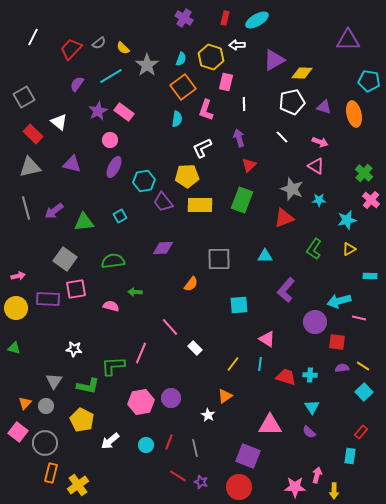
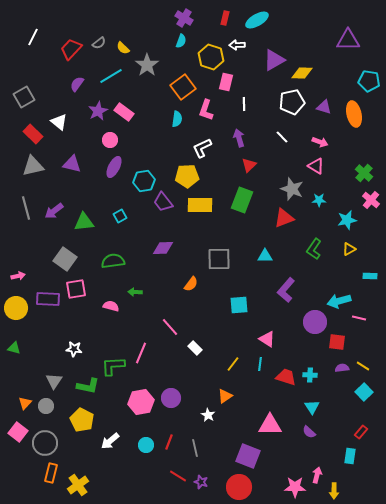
cyan semicircle at (181, 59): moved 18 px up
gray triangle at (30, 167): moved 3 px right, 1 px up
